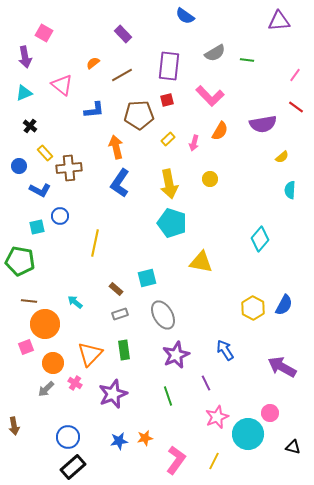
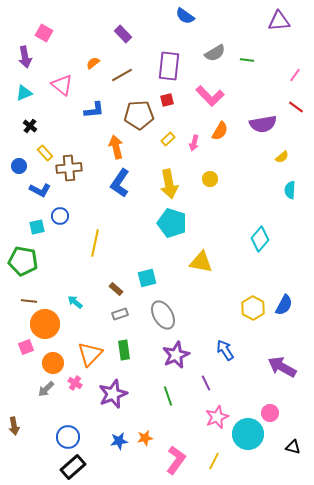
green pentagon at (20, 261): moved 3 px right
